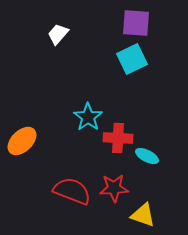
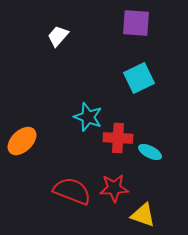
white trapezoid: moved 2 px down
cyan square: moved 7 px right, 19 px down
cyan star: rotated 16 degrees counterclockwise
cyan ellipse: moved 3 px right, 4 px up
